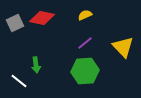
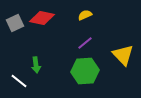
yellow triangle: moved 8 px down
